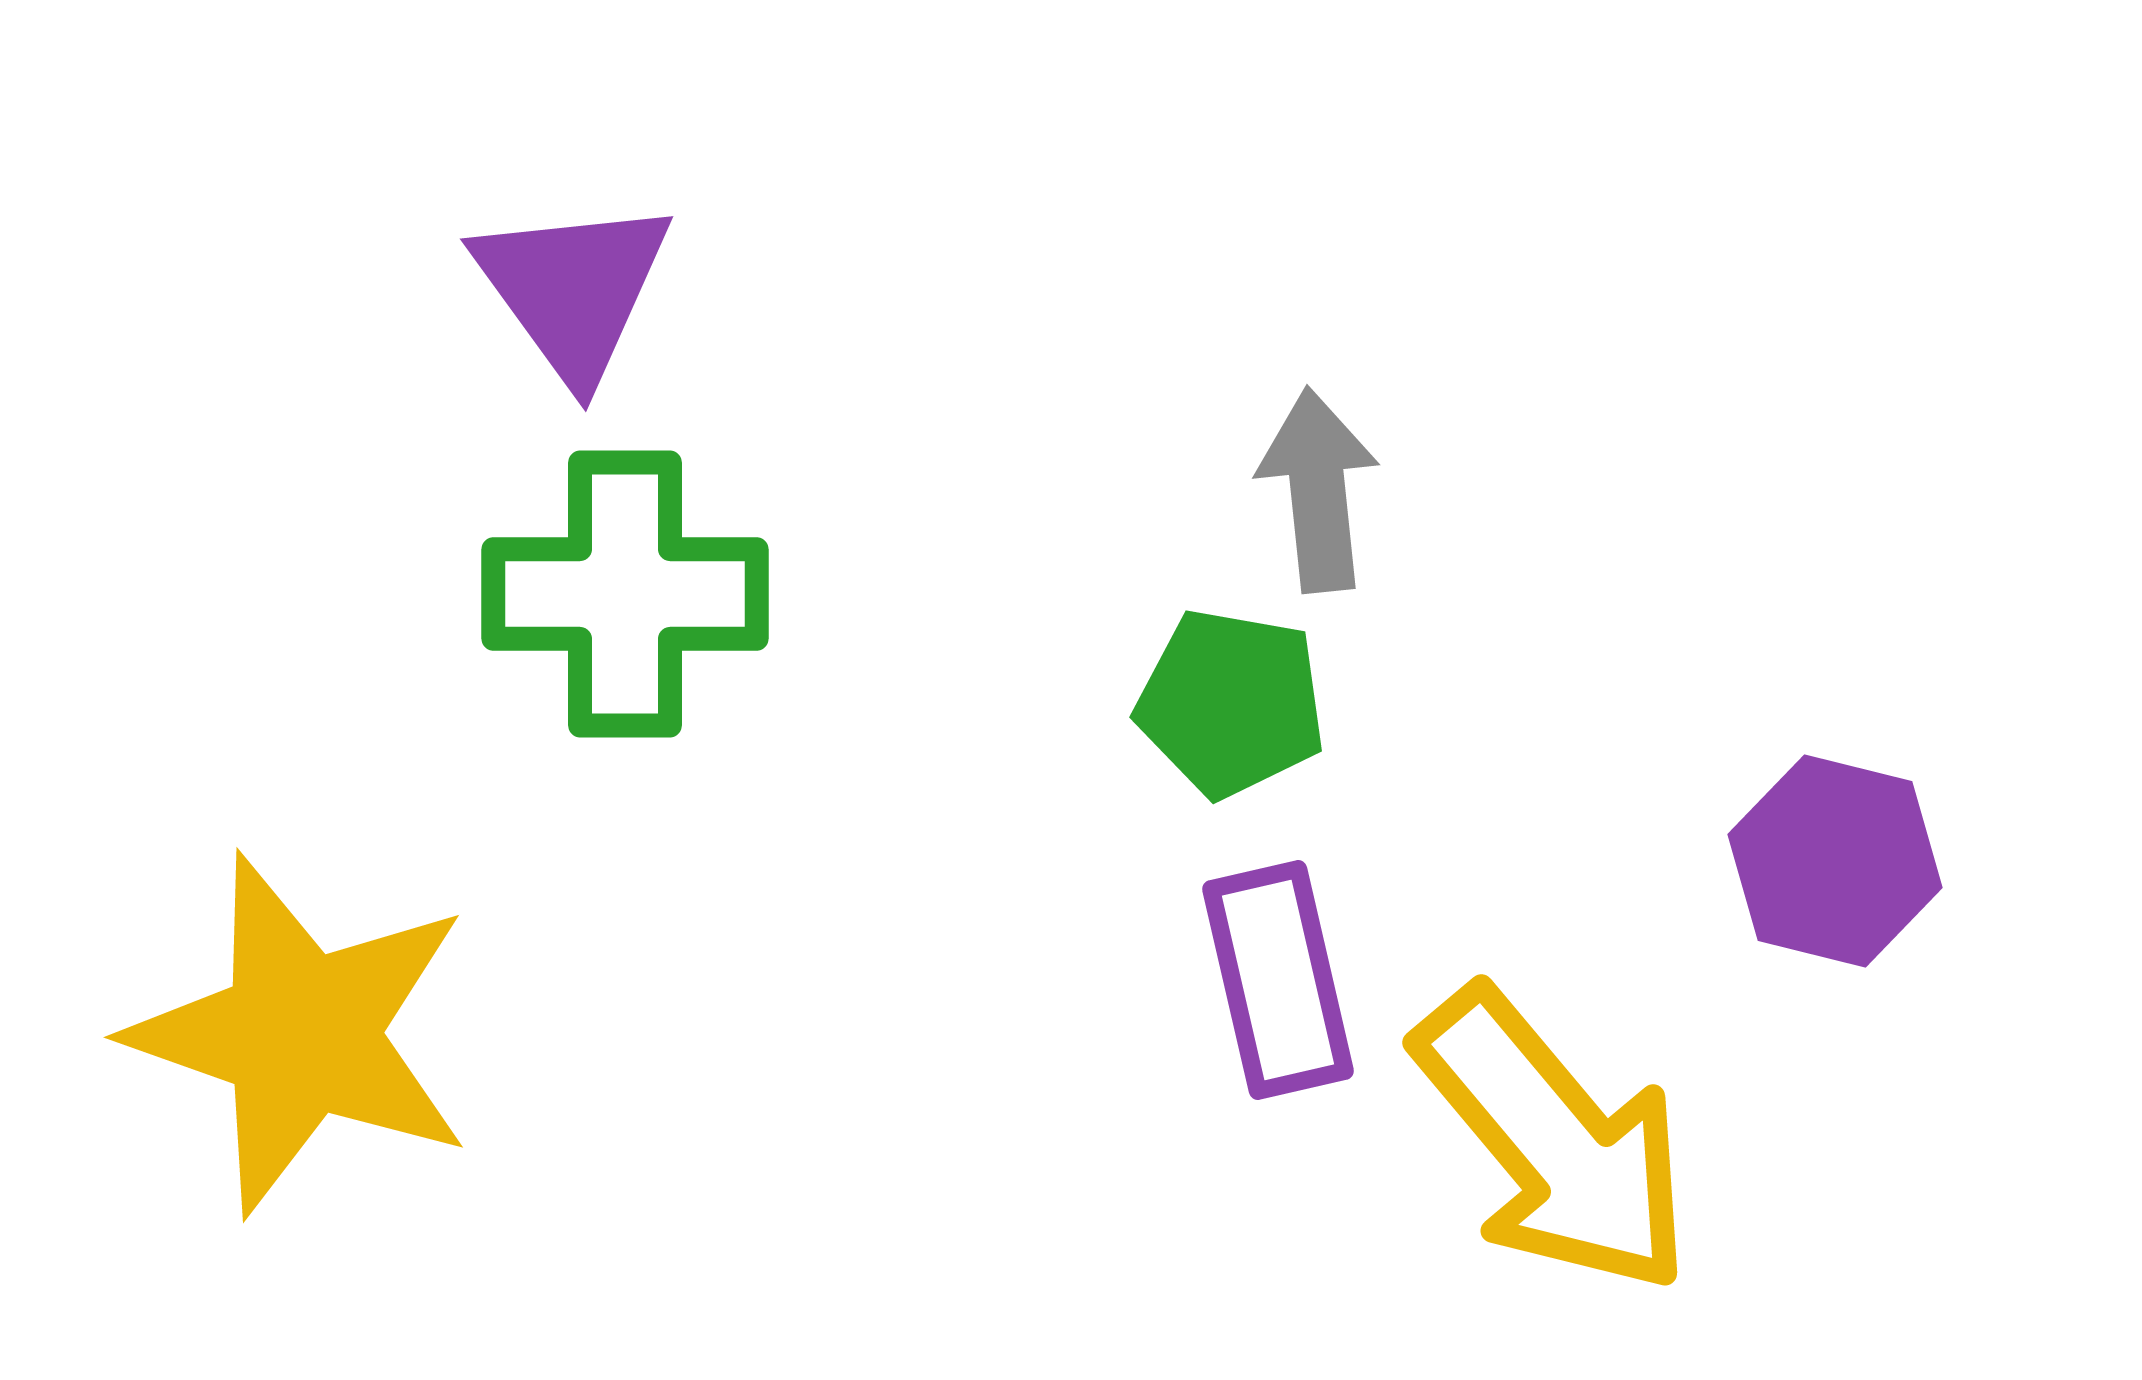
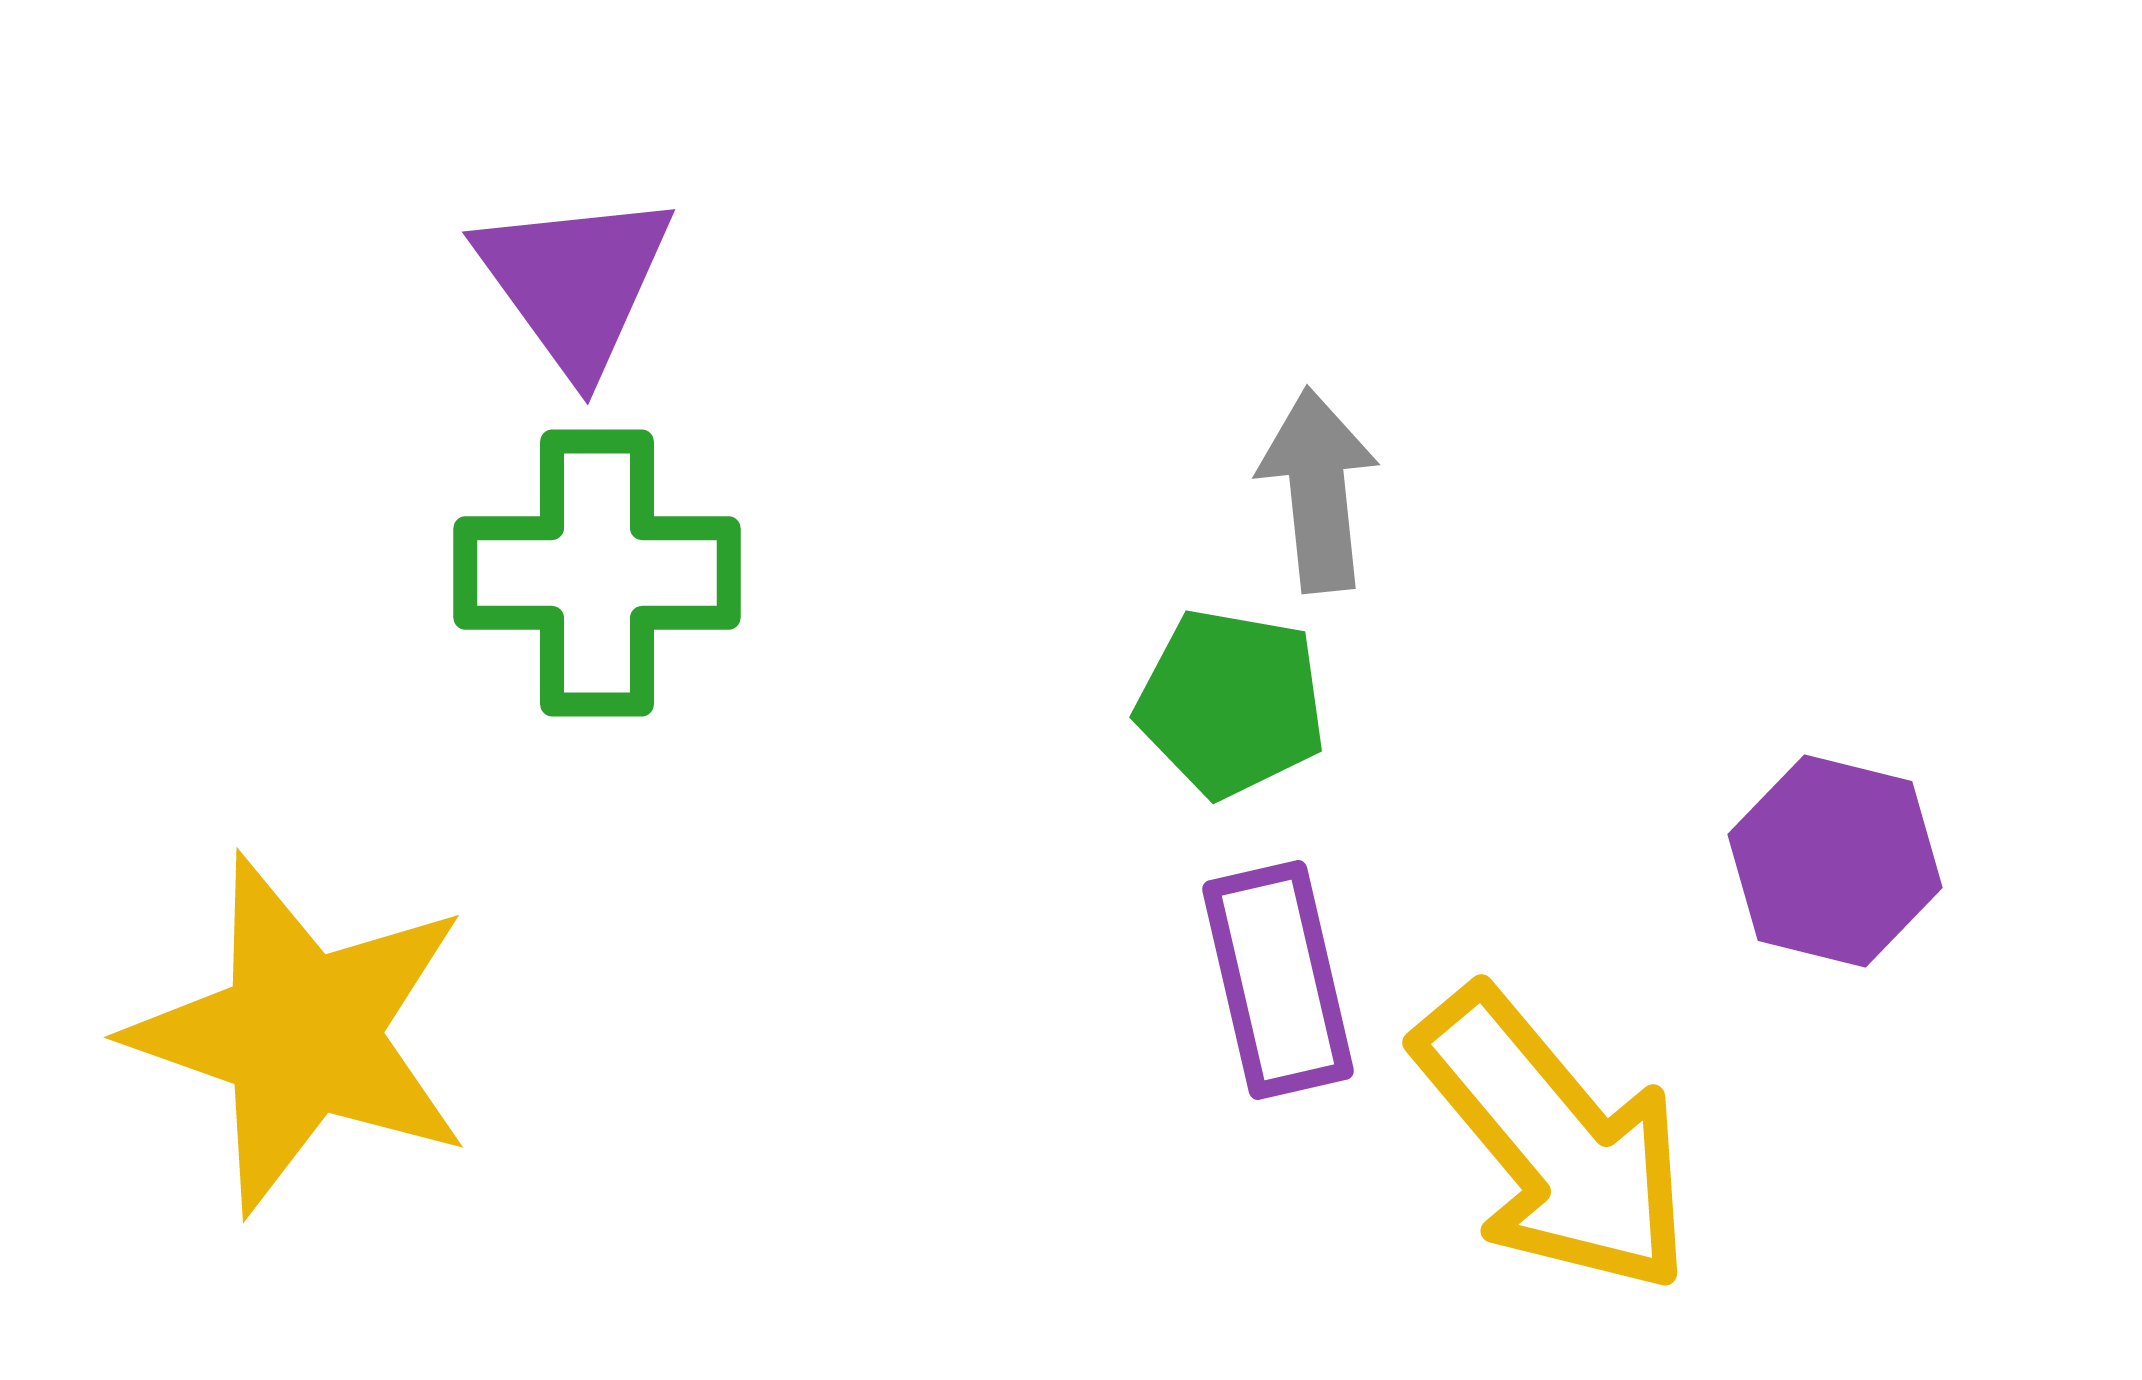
purple triangle: moved 2 px right, 7 px up
green cross: moved 28 px left, 21 px up
